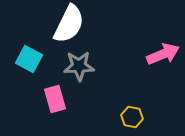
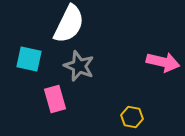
pink arrow: moved 8 px down; rotated 36 degrees clockwise
cyan square: rotated 16 degrees counterclockwise
gray star: rotated 24 degrees clockwise
